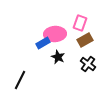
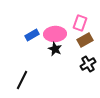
blue rectangle: moved 11 px left, 8 px up
black star: moved 3 px left, 8 px up
black cross: rotated 21 degrees clockwise
black line: moved 2 px right
